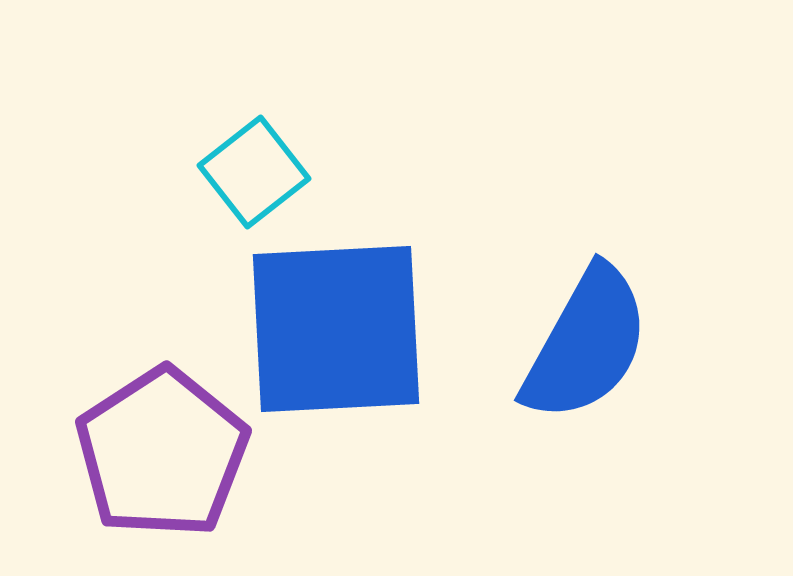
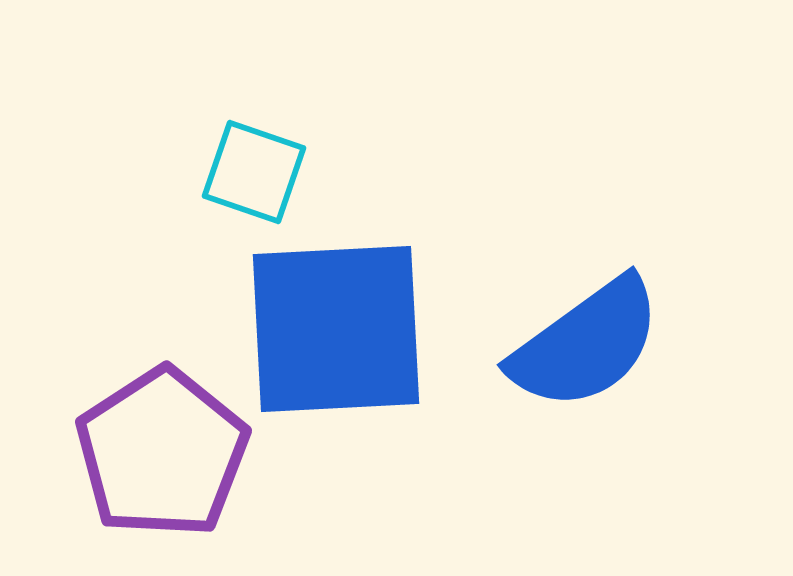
cyan square: rotated 33 degrees counterclockwise
blue semicircle: rotated 25 degrees clockwise
